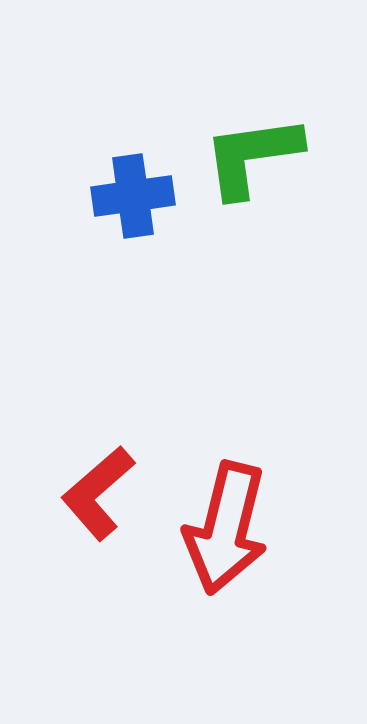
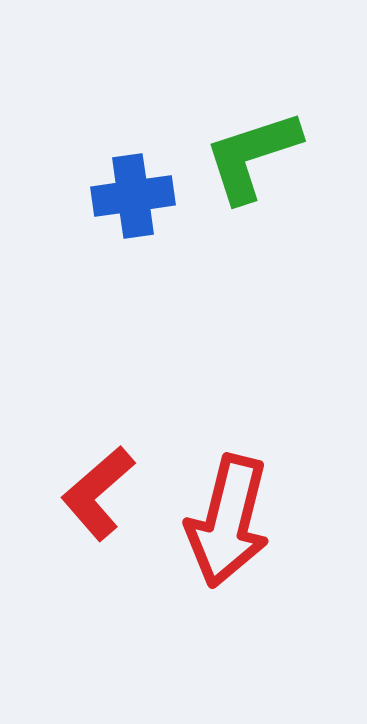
green L-shape: rotated 10 degrees counterclockwise
red arrow: moved 2 px right, 7 px up
